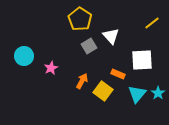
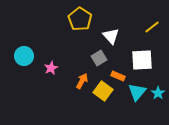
yellow line: moved 4 px down
gray square: moved 10 px right, 12 px down
orange rectangle: moved 2 px down
cyan triangle: moved 2 px up
